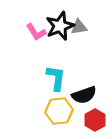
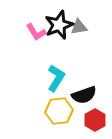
black star: moved 1 px left, 1 px up
cyan L-shape: rotated 24 degrees clockwise
